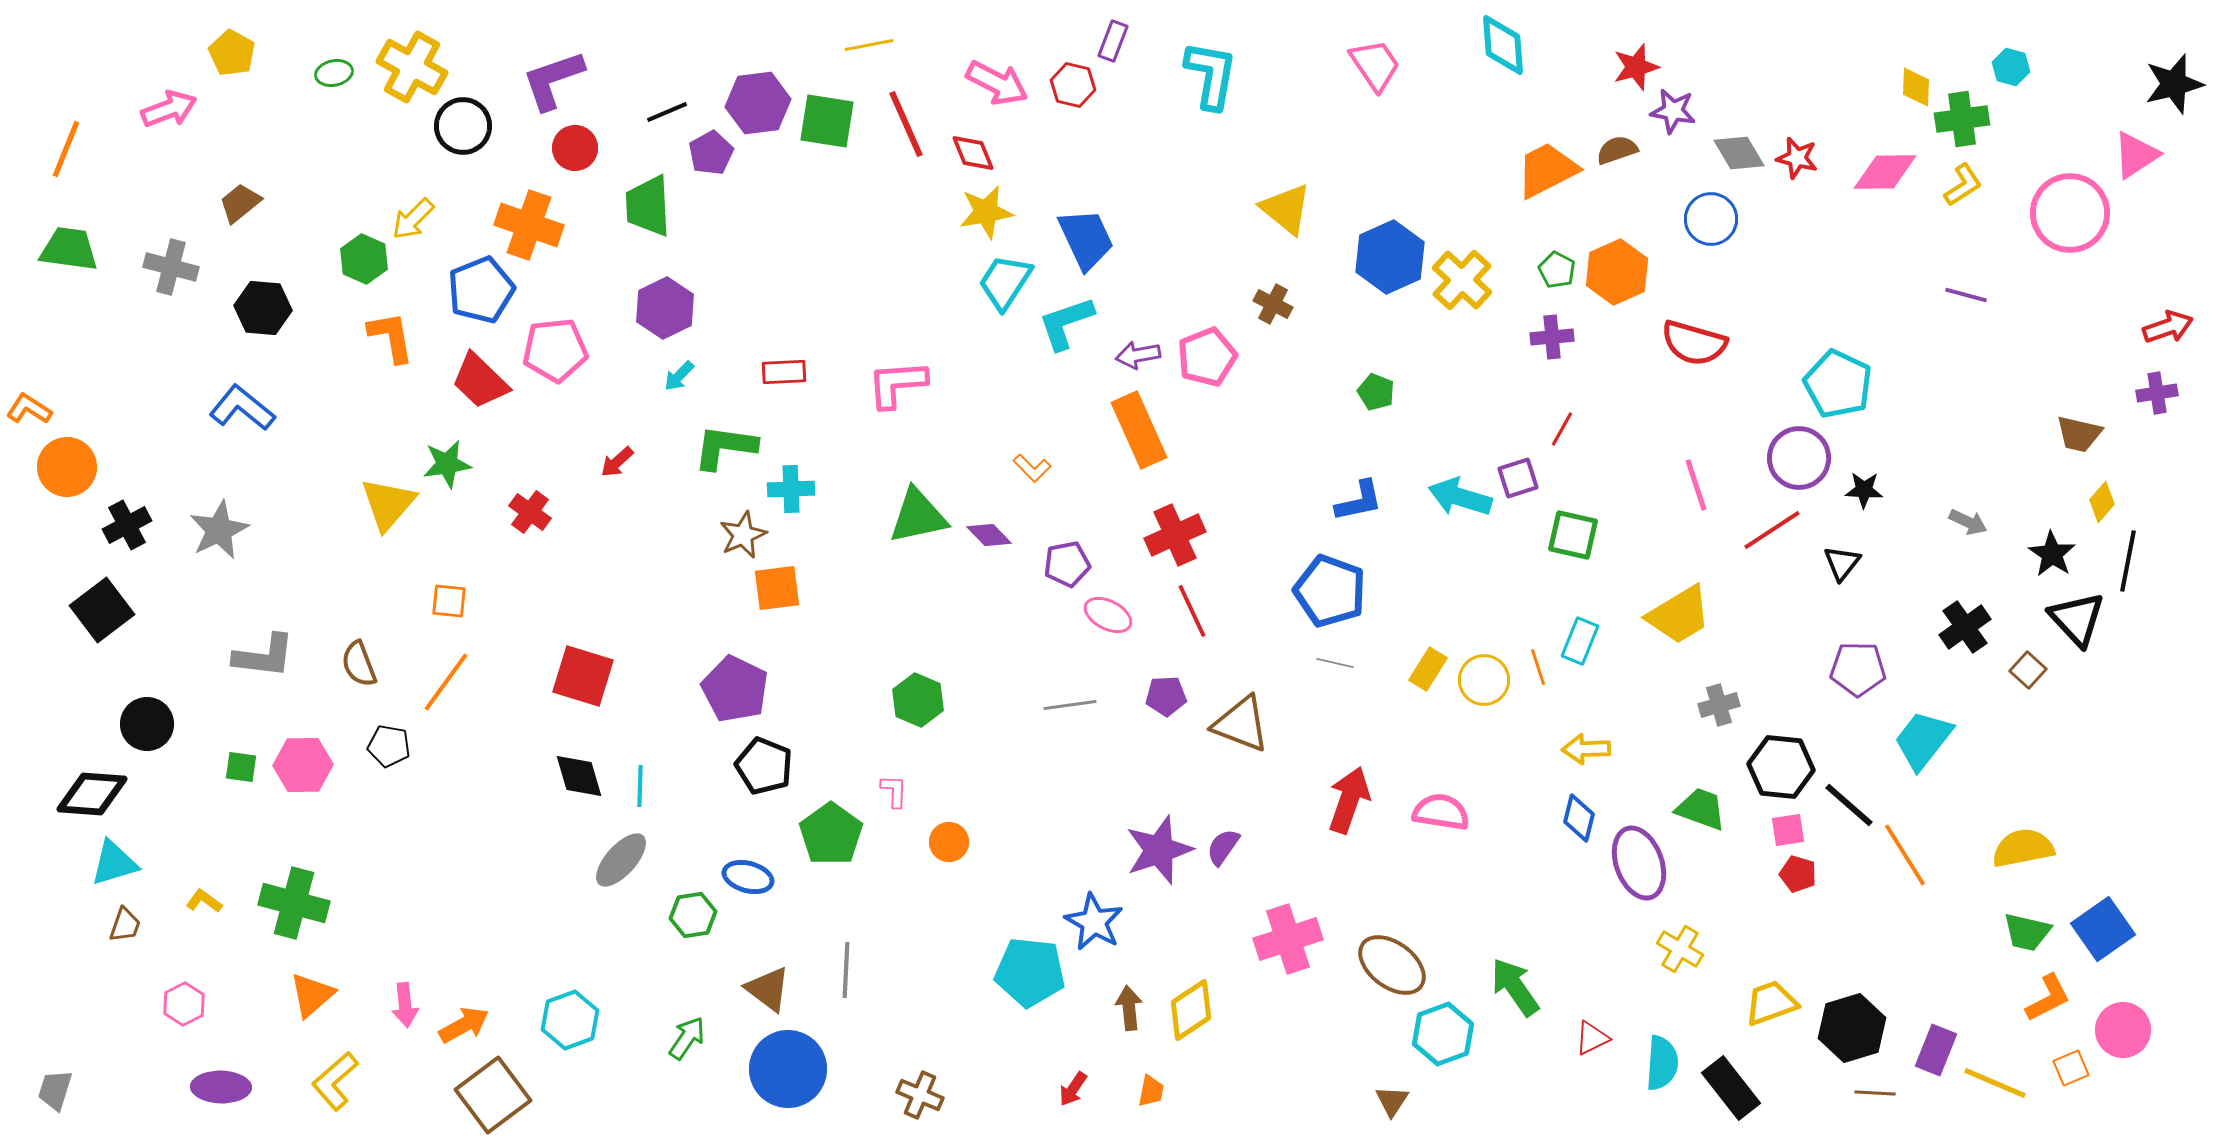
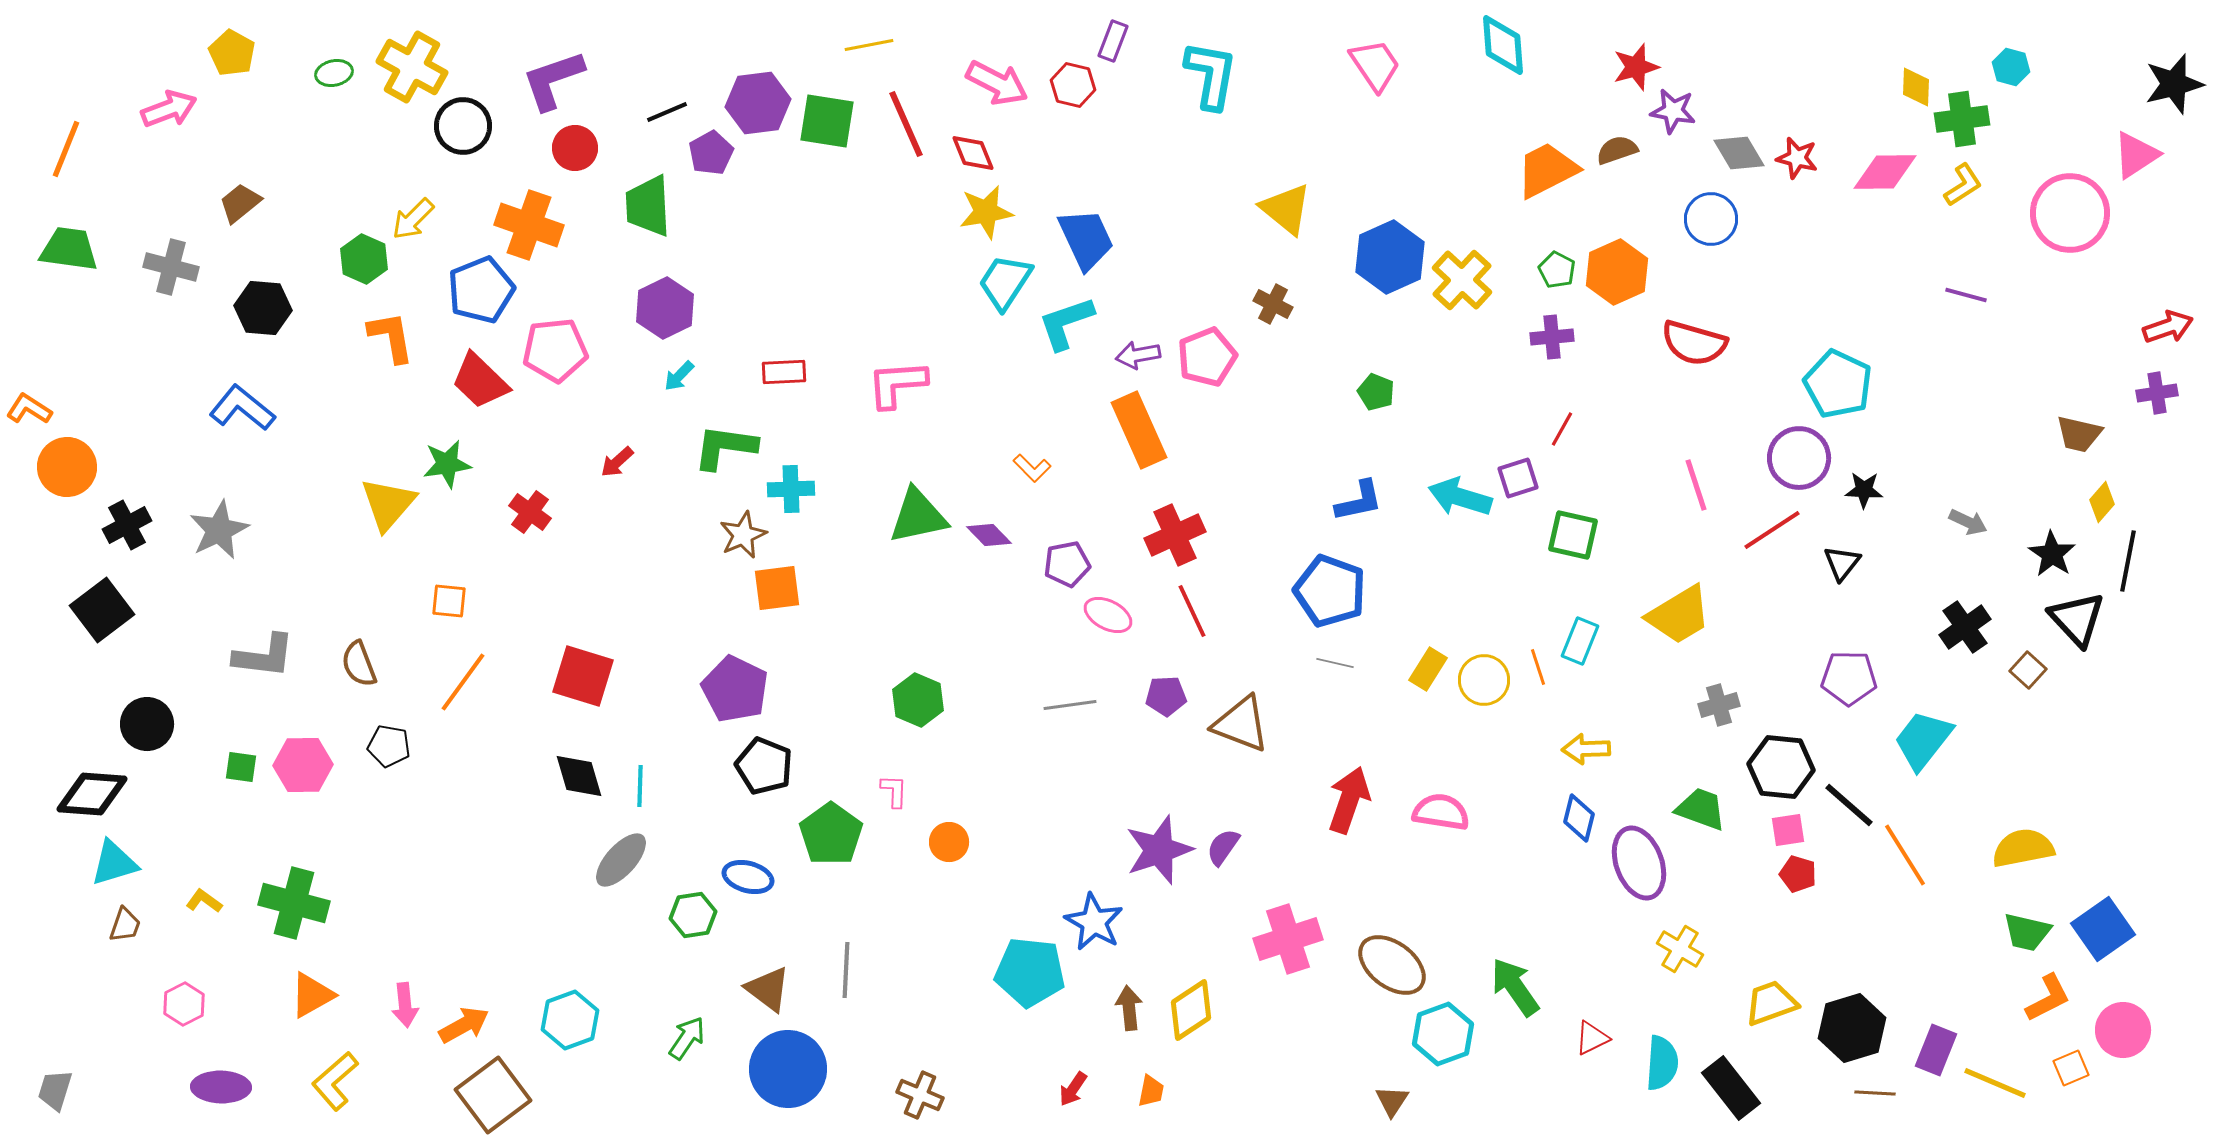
purple pentagon at (1858, 669): moved 9 px left, 9 px down
orange line at (446, 682): moved 17 px right
orange triangle at (312, 995): rotated 12 degrees clockwise
